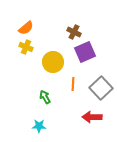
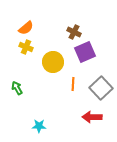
green arrow: moved 28 px left, 9 px up
